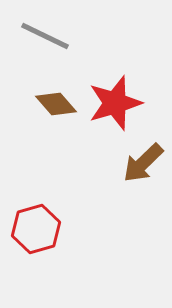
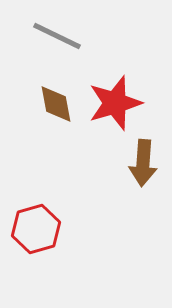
gray line: moved 12 px right
brown diamond: rotated 30 degrees clockwise
brown arrow: rotated 42 degrees counterclockwise
